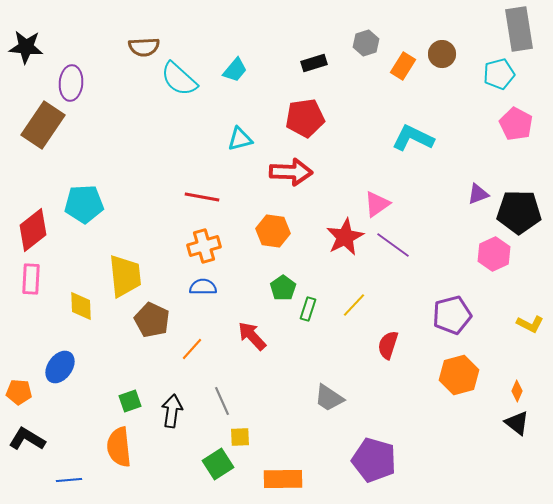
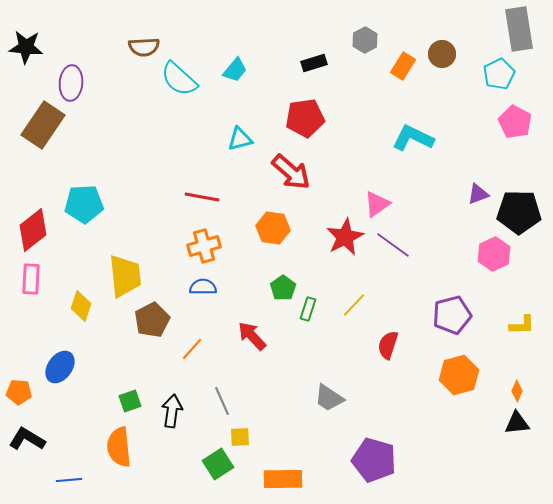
gray hexagon at (366, 43): moved 1 px left, 3 px up; rotated 10 degrees counterclockwise
cyan pentagon at (499, 74): rotated 12 degrees counterclockwise
pink pentagon at (516, 124): moved 1 px left, 2 px up
red arrow at (291, 172): rotated 39 degrees clockwise
orange hexagon at (273, 231): moved 3 px up
yellow diamond at (81, 306): rotated 20 degrees clockwise
brown pentagon at (152, 320): rotated 20 degrees clockwise
yellow L-shape at (530, 324): moved 8 px left, 1 px down; rotated 28 degrees counterclockwise
black triangle at (517, 423): rotated 44 degrees counterclockwise
